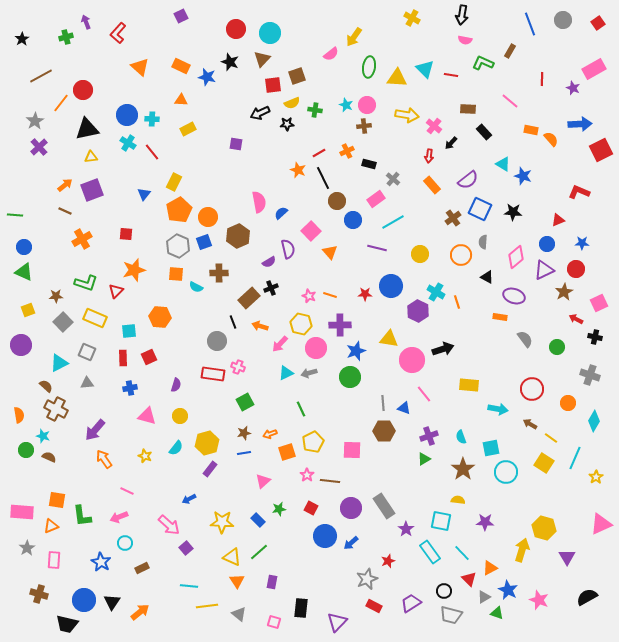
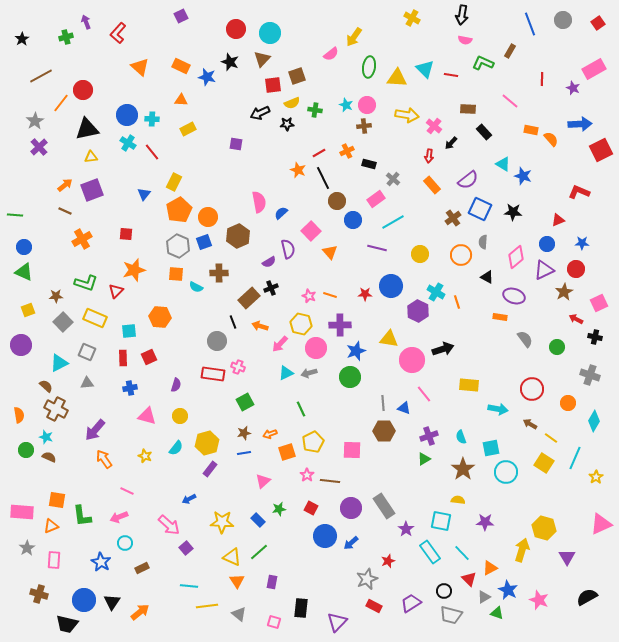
cyan star at (43, 436): moved 3 px right, 1 px down
